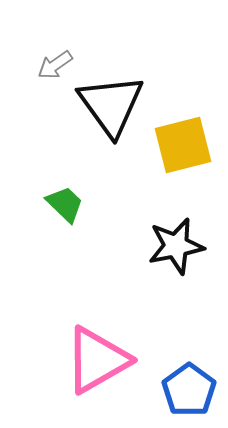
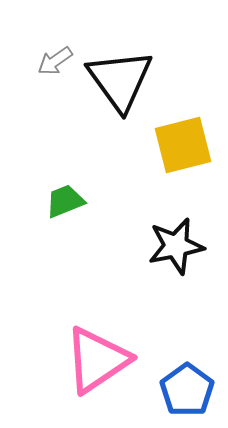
gray arrow: moved 4 px up
black triangle: moved 9 px right, 25 px up
green trapezoid: moved 3 px up; rotated 66 degrees counterclockwise
pink triangle: rotated 4 degrees counterclockwise
blue pentagon: moved 2 px left
